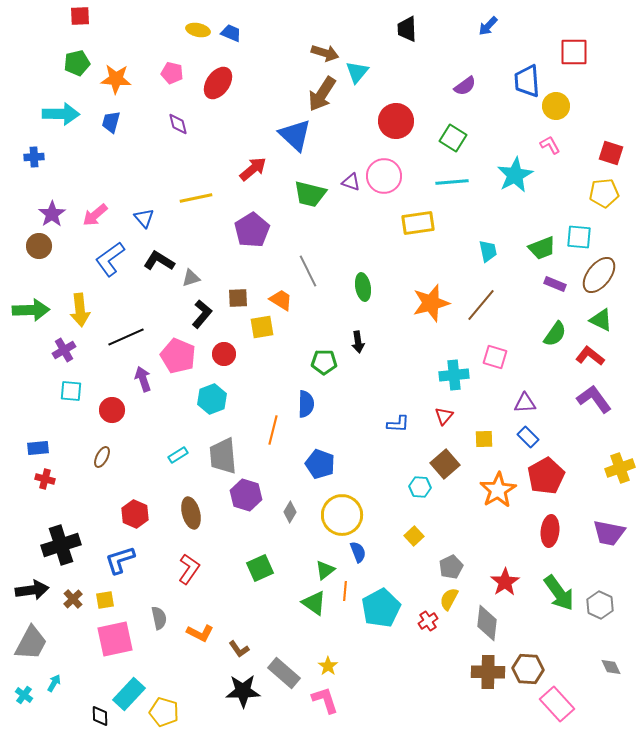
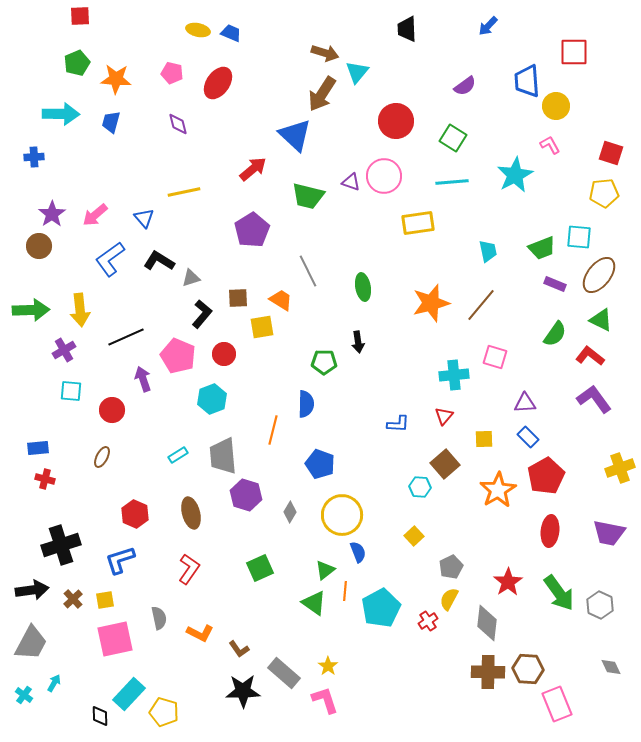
green pentagon at (77, 63): rotated 10 degrees counterclockwise
green trapezoid at (310, 194): moved 2 px left, 2 px down
yellow line at (196, 198): moved 12 px left, 6 px up
red star at (505, 582): moved 3 px right
pink rectangle at (557, 704): rotated 20 degrees clockwise
